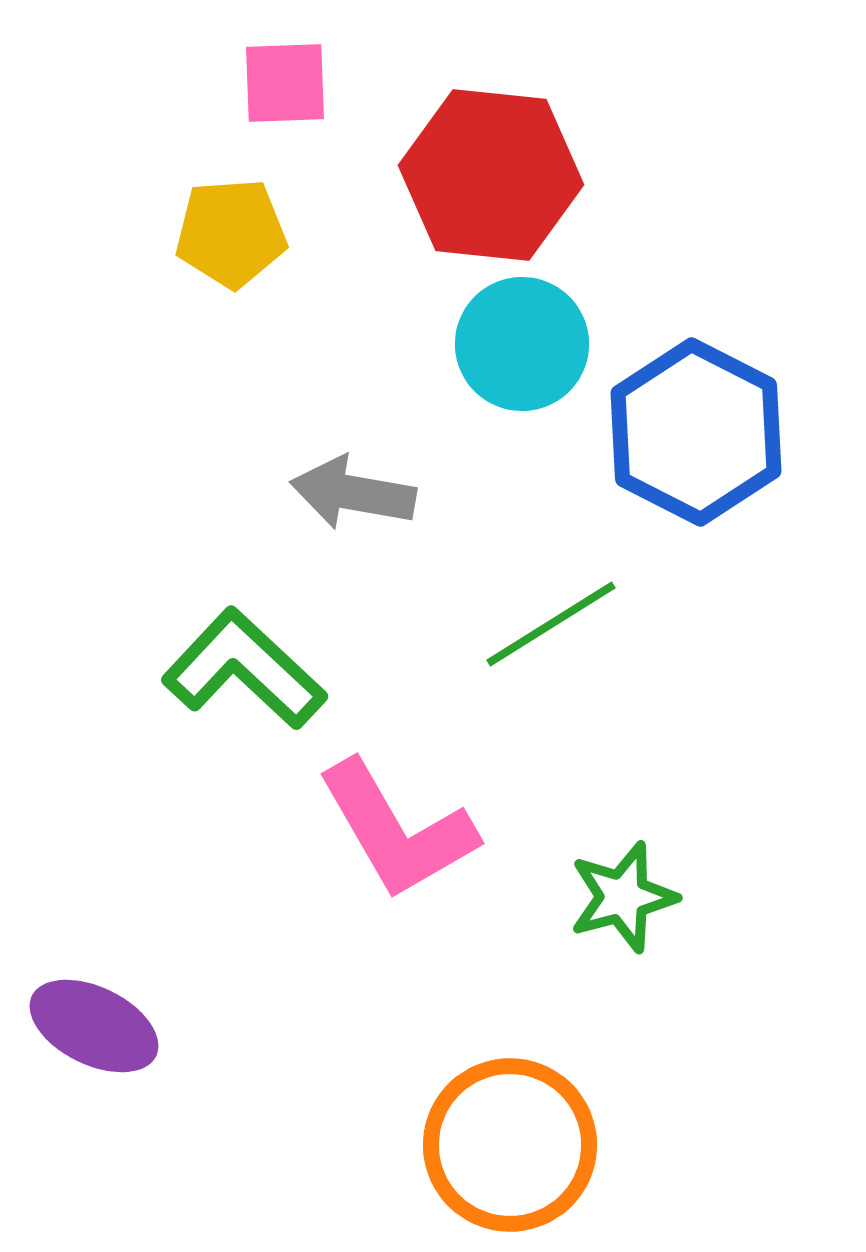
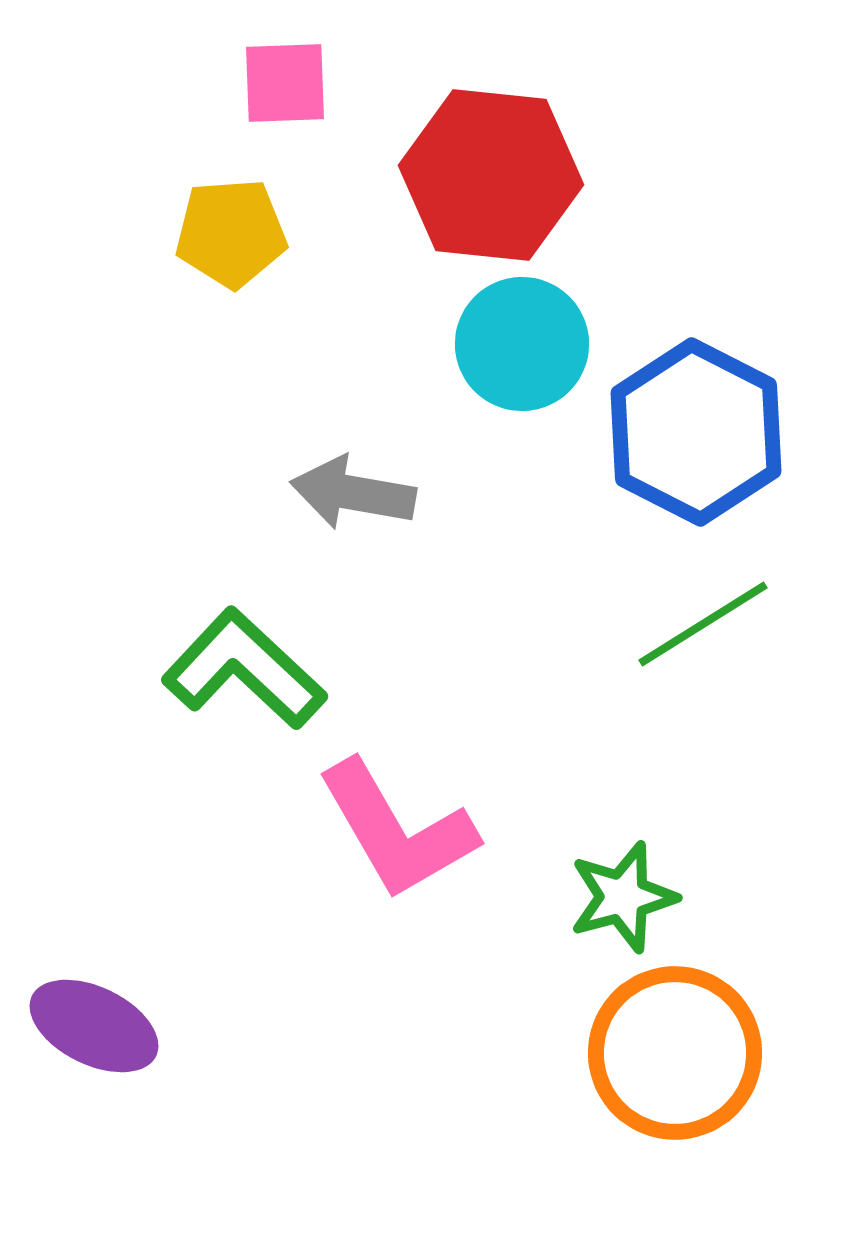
green line: moved 152 px right
orange circle: moved 165 px right, 92 px up
